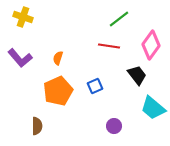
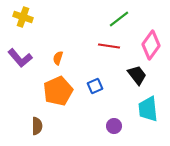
cyan trapezoid: moved 5 px left, 1 px down; rotated 44 degrees clockwise
